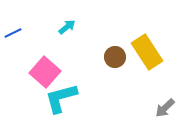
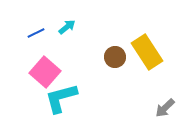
blue line: moved 23 px right
